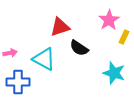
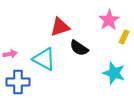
pink arrow: moved 1 px down
